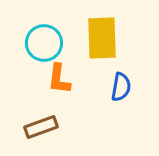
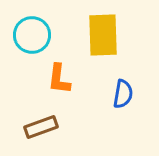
yellow rectangle: moved 1 px right, 3 px up
cyan circle: moved 12 px left, 8 px up
blue semicircle: moved 2 px right, 7 px down
